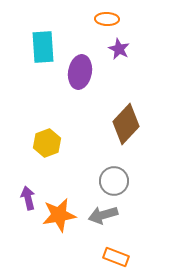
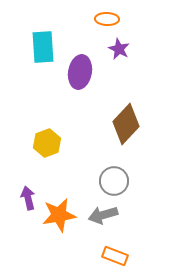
orange rectangle: moved 1 px left, 1 px up
